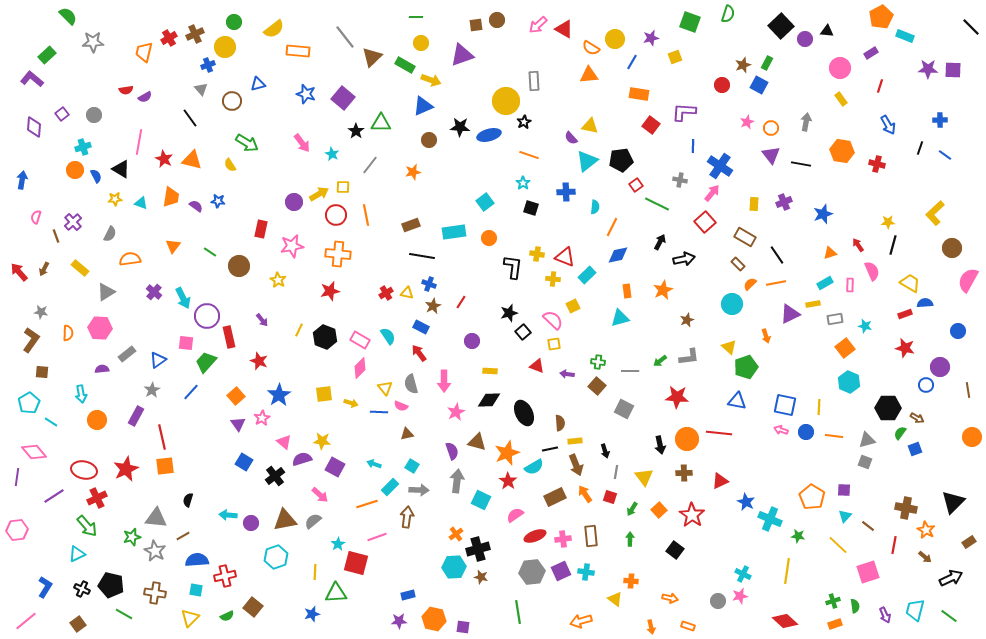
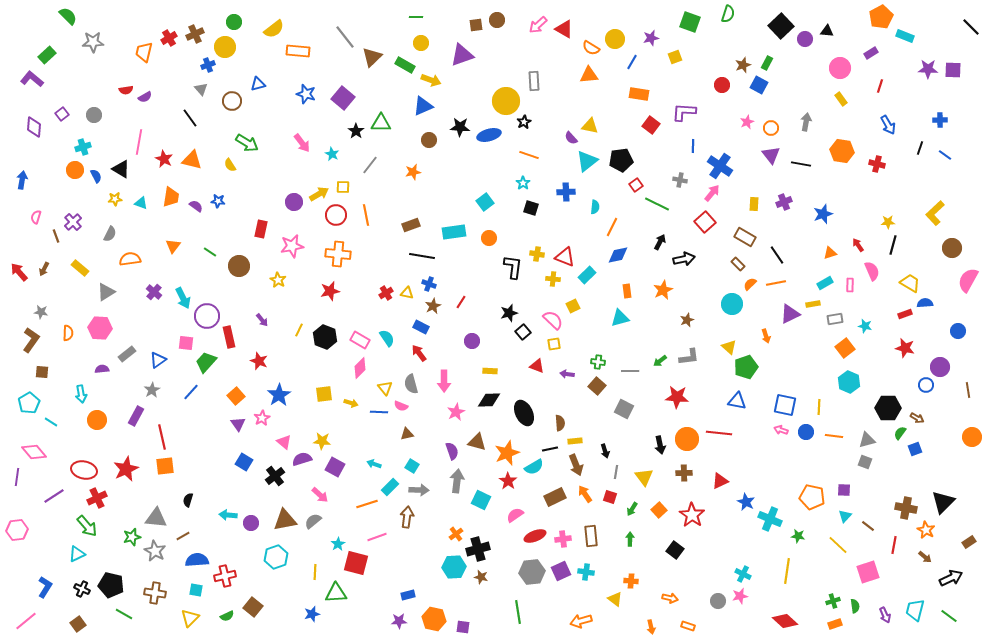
cyan semicircle at (388, 336): moved 1 px left, 2 px down
orange pentagon at (812, 497): rotated 20 degrees counterclockwise
black triangle at (953, 502): moved 10 px left
